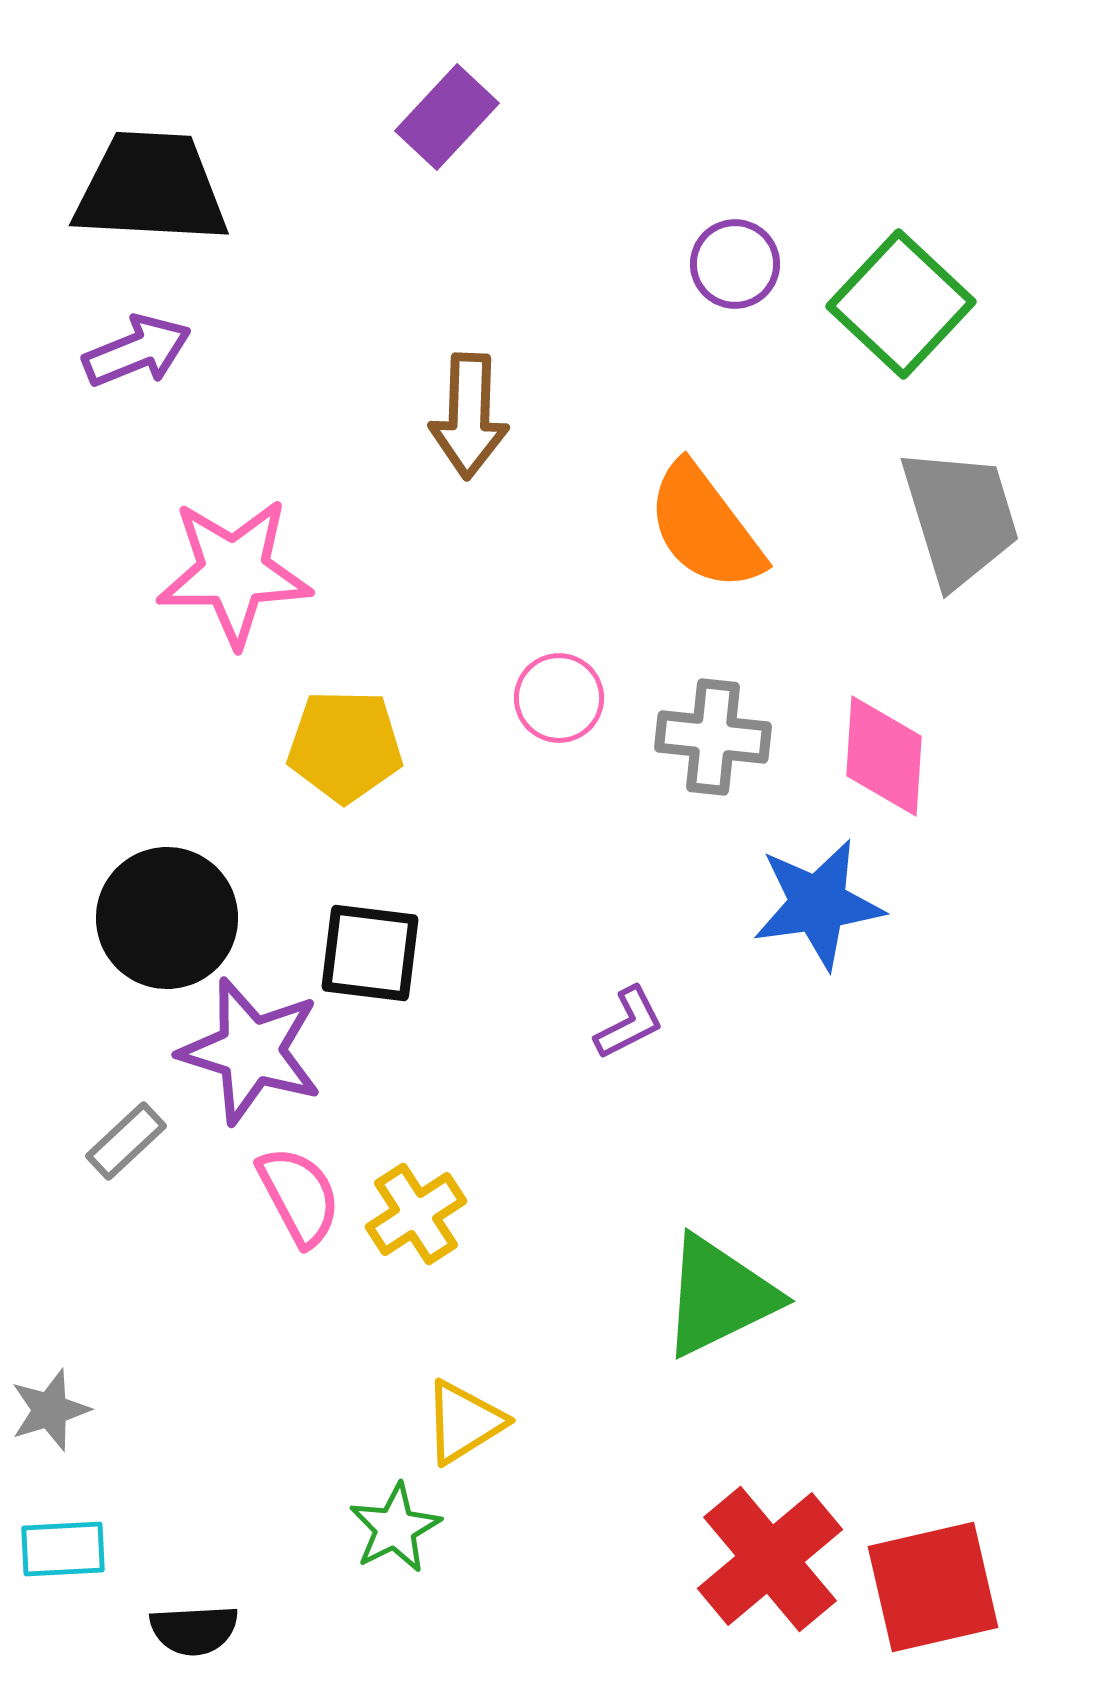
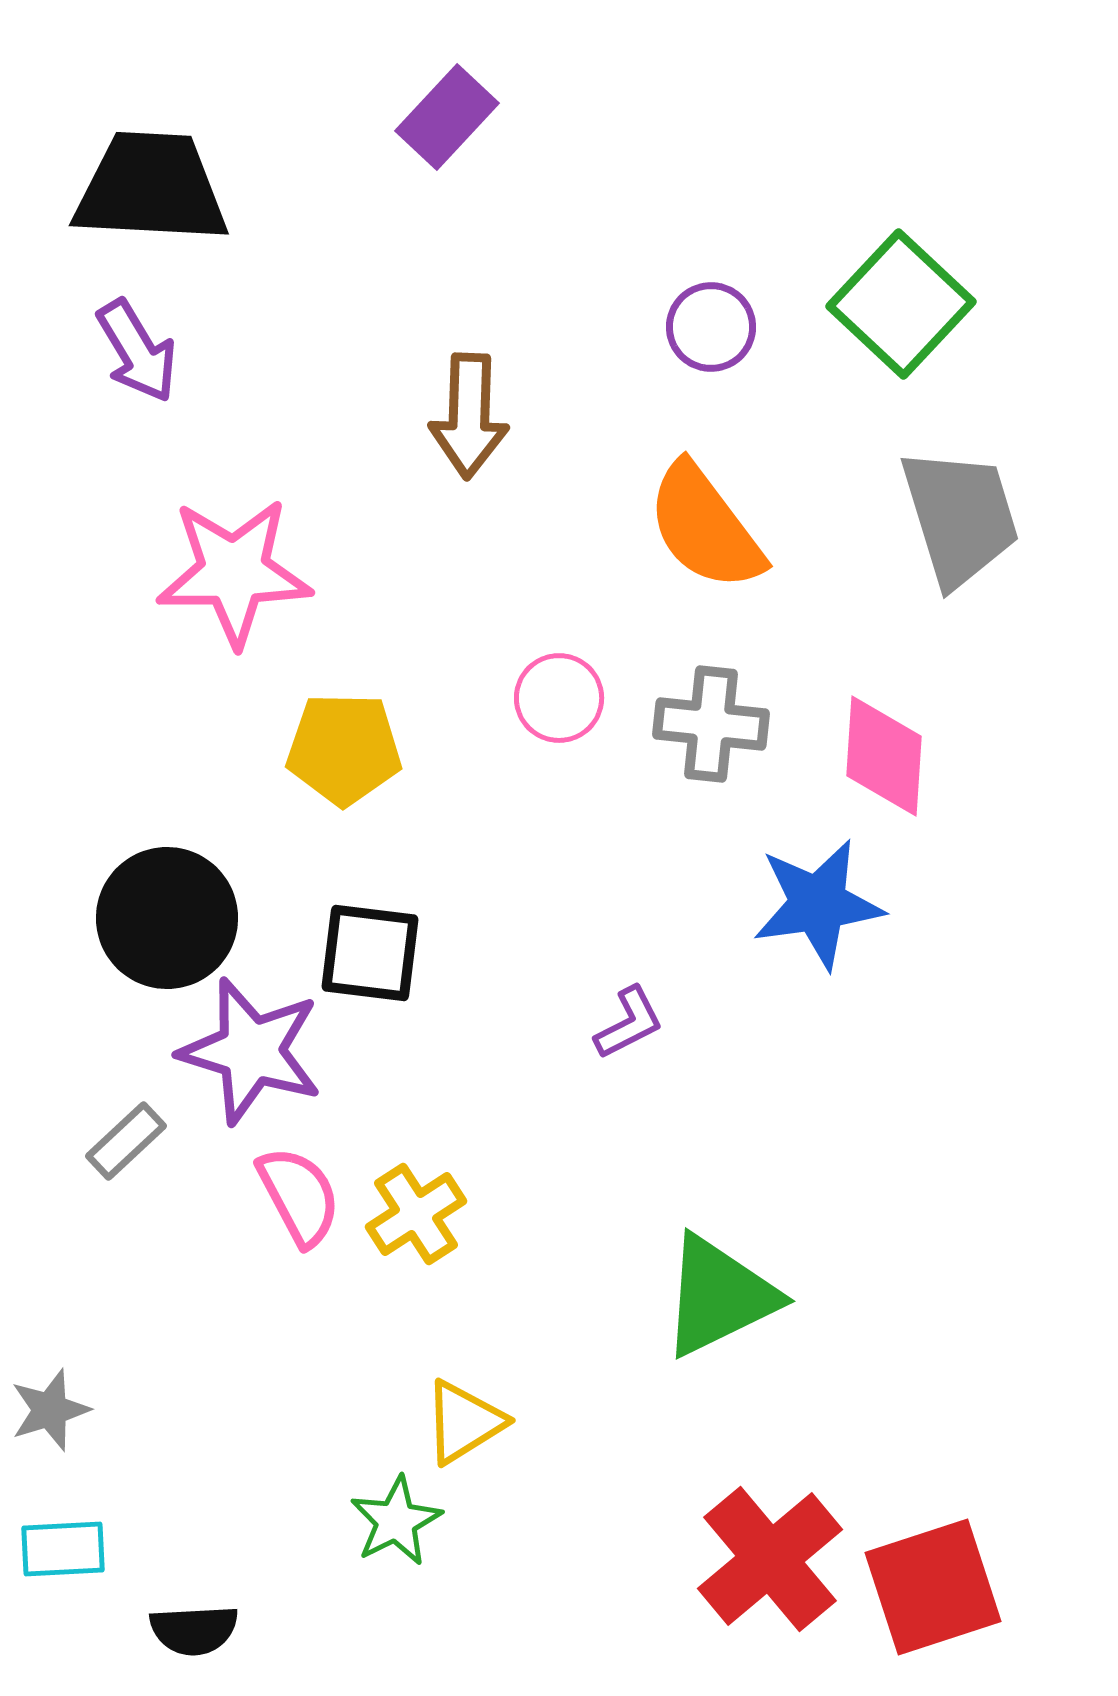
purple circle: moved 24 px left, 63 px down
purple arrow: rotated 81 degrees clockwise
gray cross: moved 2 px left, 13 px up
yellow pentagon: moved 1 px left, 3 px down
green star: moved 1 px right, 7 px up
red square: rotated 5 degrees counterclockwise
